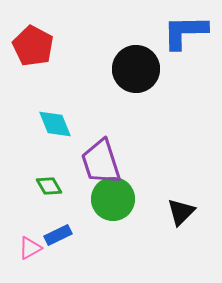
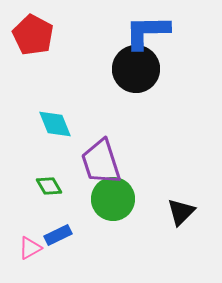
blue L-shape: moved 38 px left
red pentagon: moved 11 px up
